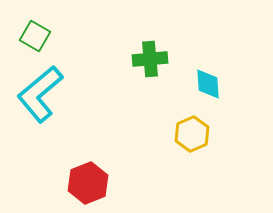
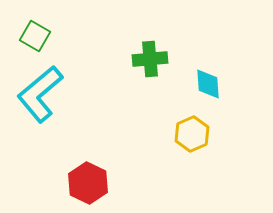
red hexagon: rotated 12 degrees counterclockwise
